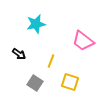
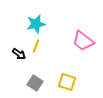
yellow line: moved 15 px left, 15 px up
yellow square: moved 3 px left
